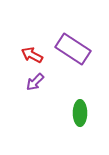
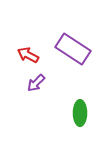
red arrow: moved 4 px left
purple arrow: moved 1 px right, 1 px down
